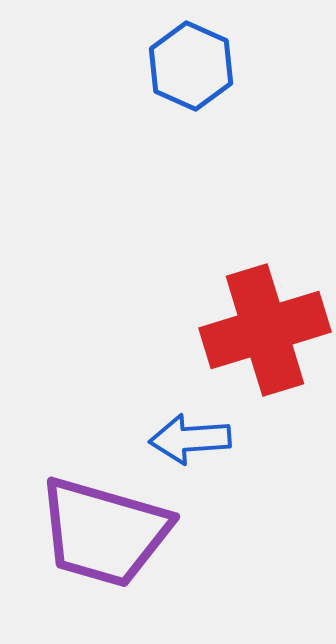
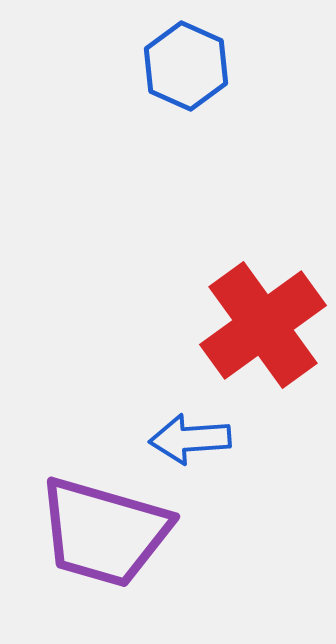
blue hexagon: moved 5 px left
red cross: moved 2 px left, 5 px up; rotated 19 degrees counterclockwise
